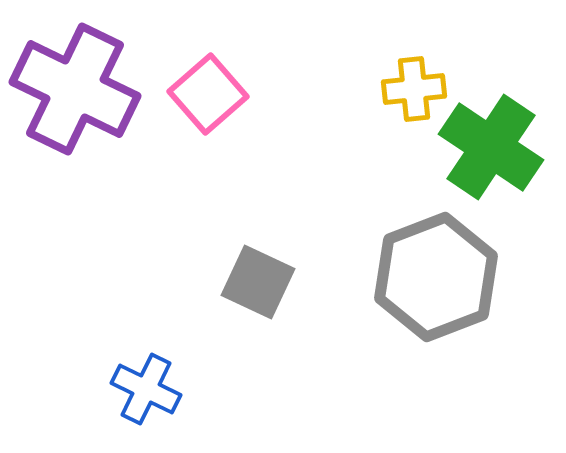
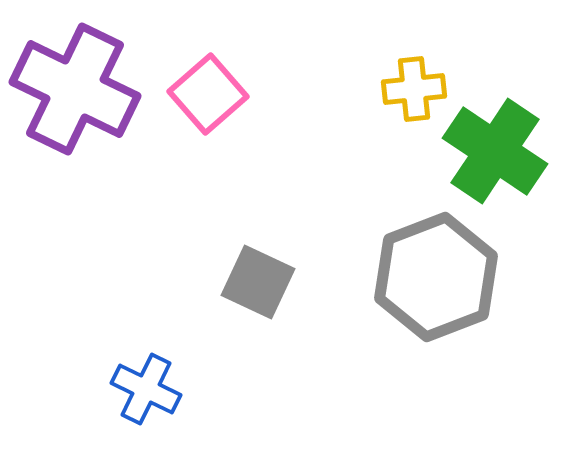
green cross: moved 4 px right, 4 px down
